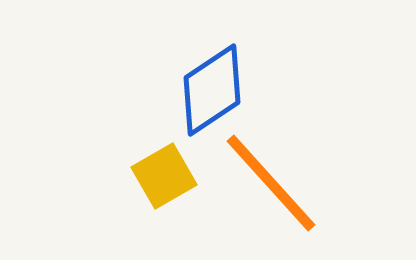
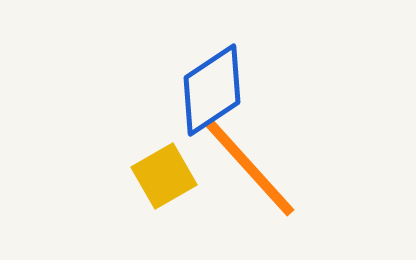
orange line: moved 21 px left, 15 px up
